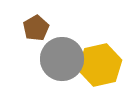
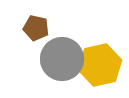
brown pentagon: rotated 30 degrees counterclockwise
